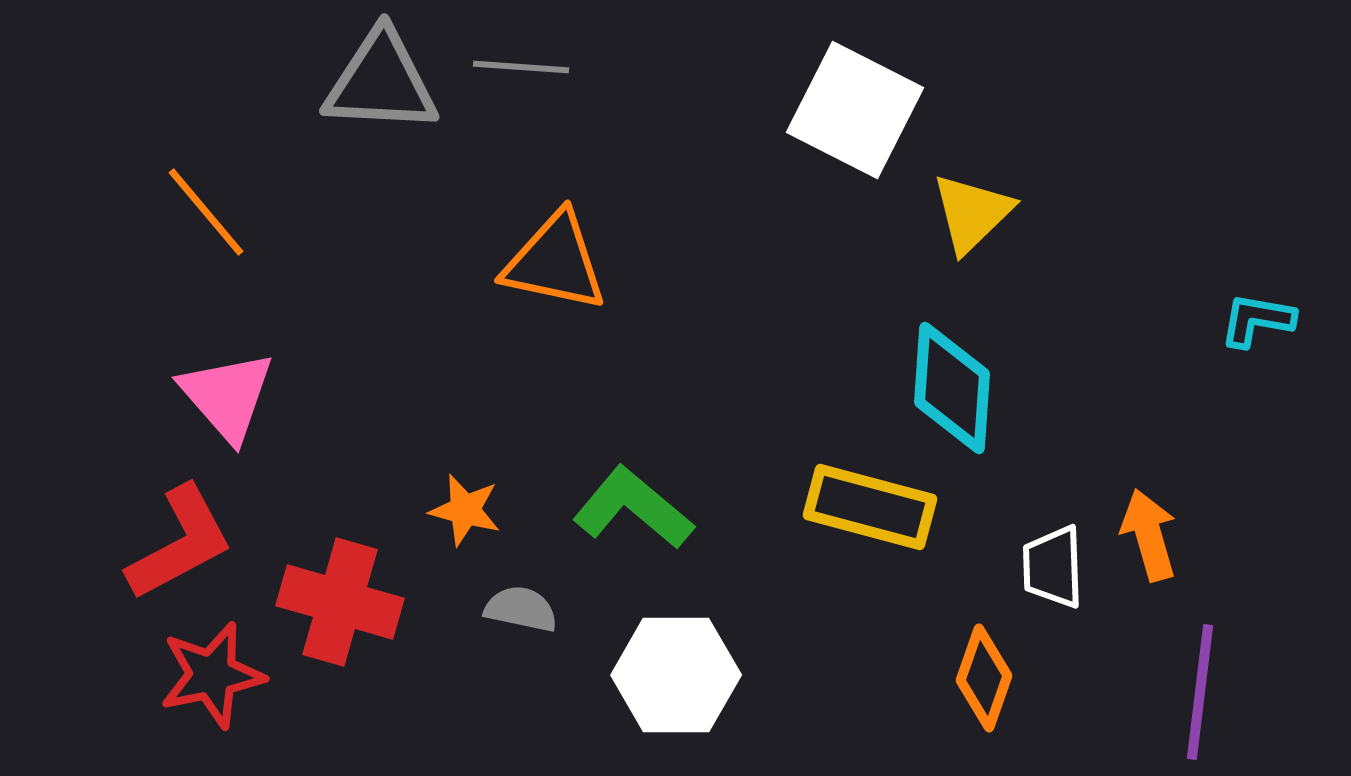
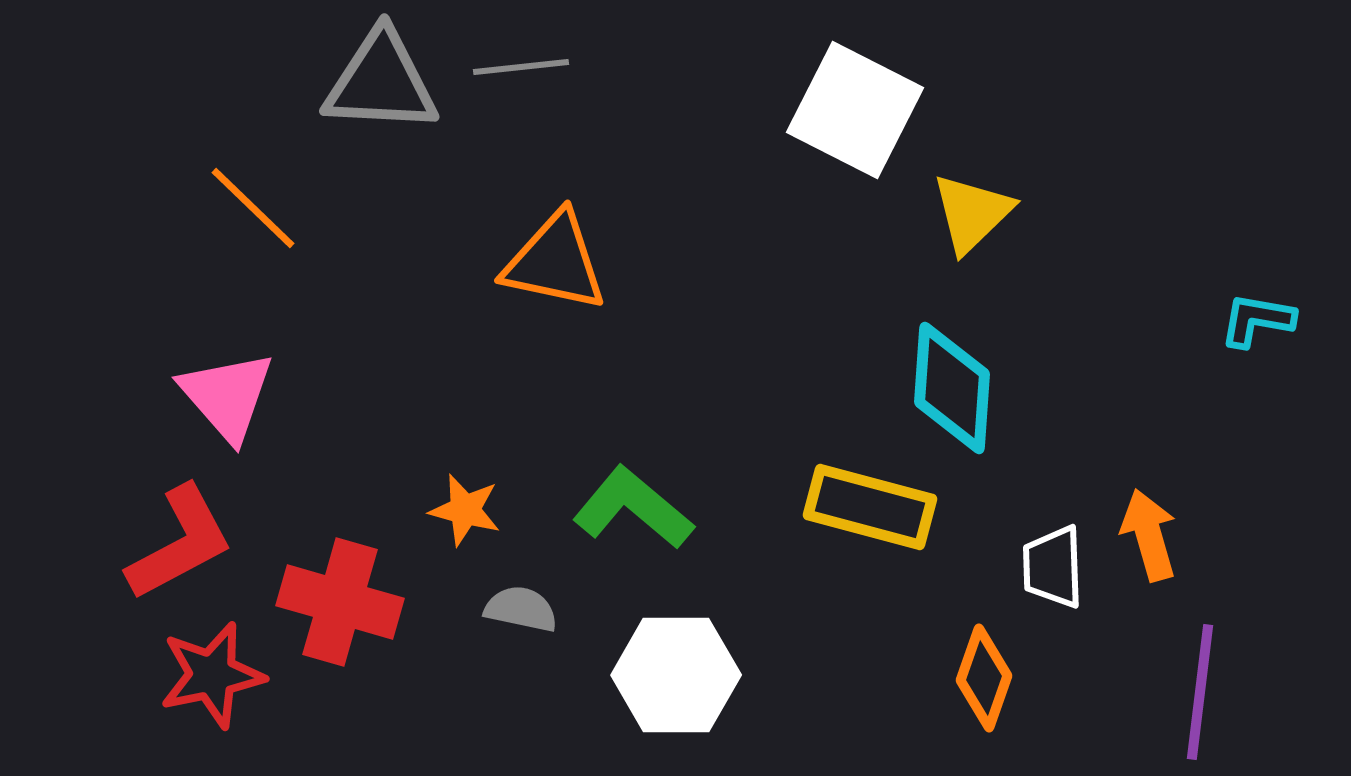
gray line: rotated 10 degrees counterclockwise
orange line: moved 47 px right, 4 px up; rotated 6 degrees counterclockwise
